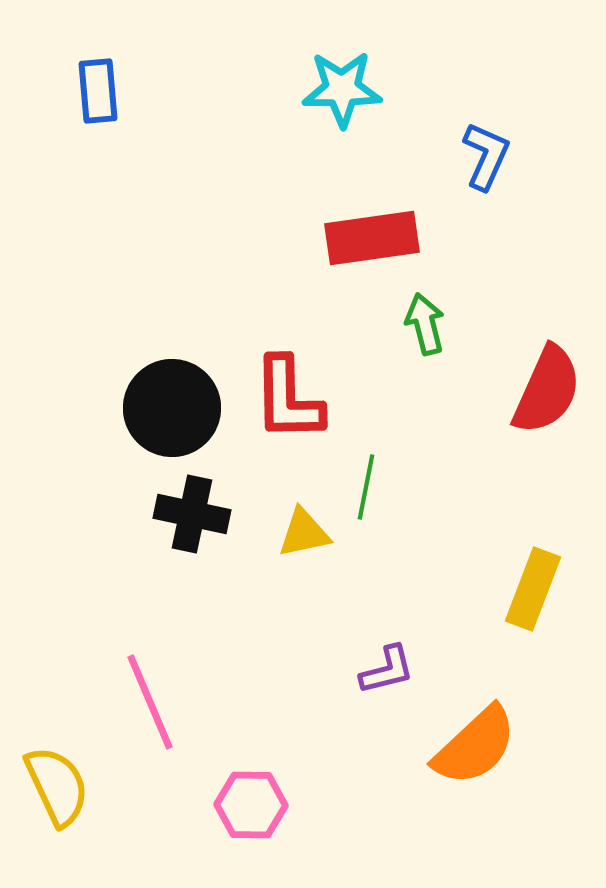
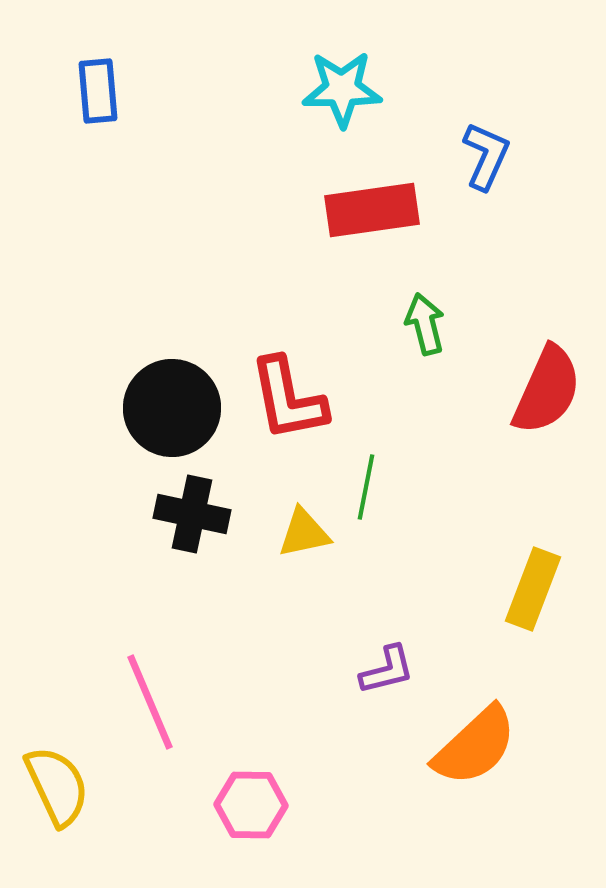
red rectangle: moved 28 px up
red L-shape: rotated 10 degrees counterclockwise
